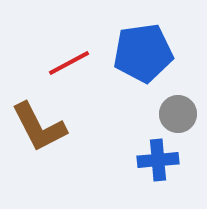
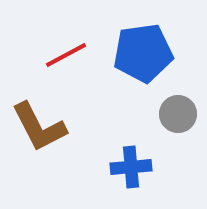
red line: moved 3 px left, 8 px up
blue cross: moved 27 px left, 7 px down
